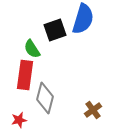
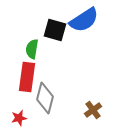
blue semicircle: moved 1 px right, 1 px down; rotated 40 degrees clockwise
black square: rotated 35 degrees clockwise
green semicircle: rotated 42 degrees clockwise
red rectangle: moved 2 px right, 2 px down
red star: moved 2 px up
